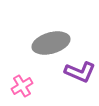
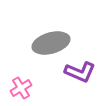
pink cross: moved 1 px left, 2 px down
